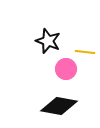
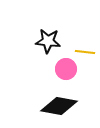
black star: rotated 15 degrees counterclockwise
